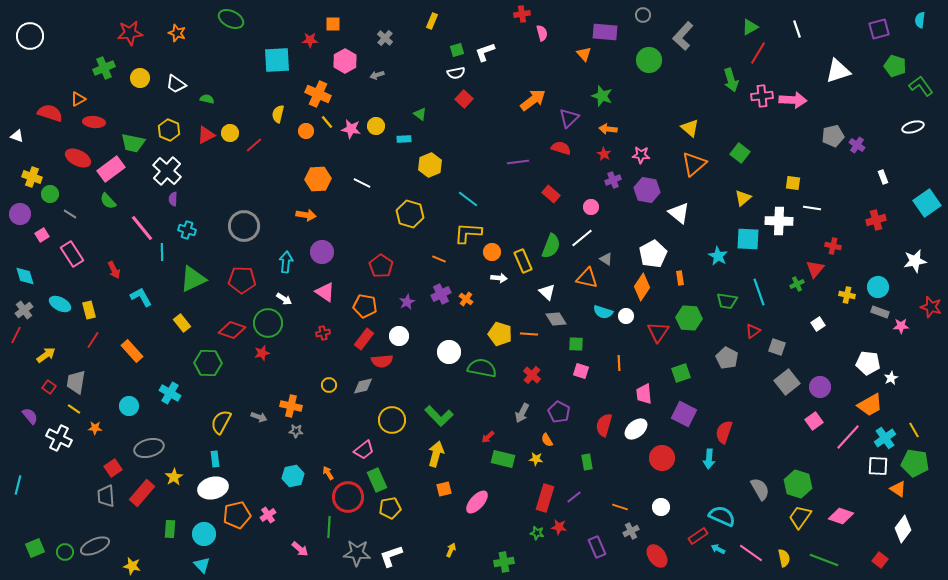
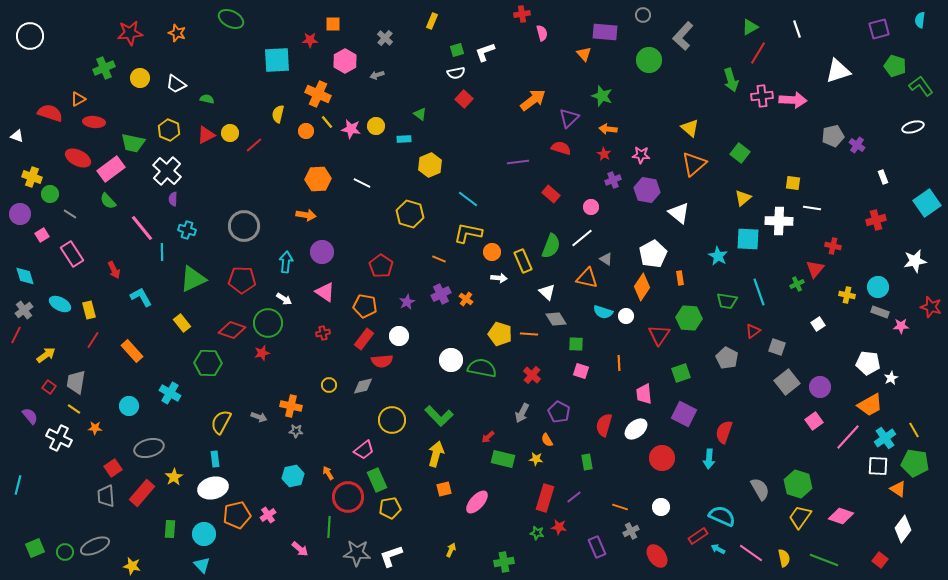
yellow L-shape at (468, 233): rotated 8 degrees clockwise
red triangle at (658, 332): moved 1 px right, 3 px down
white circle at (449, 352): moved 2 px right, 8 px down
